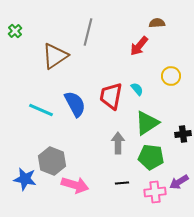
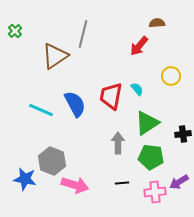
gray line: moved 5 px left, 2 px down
